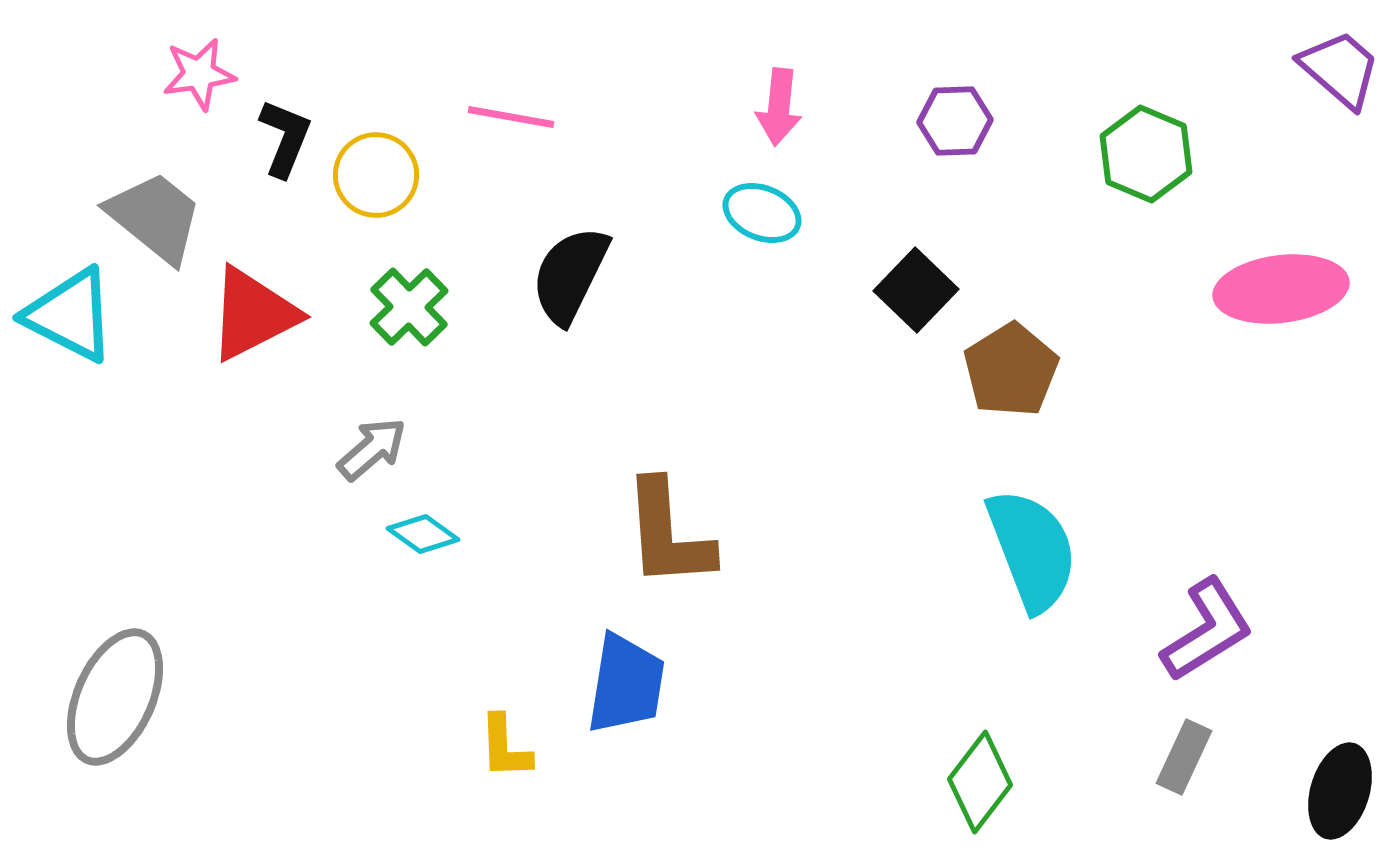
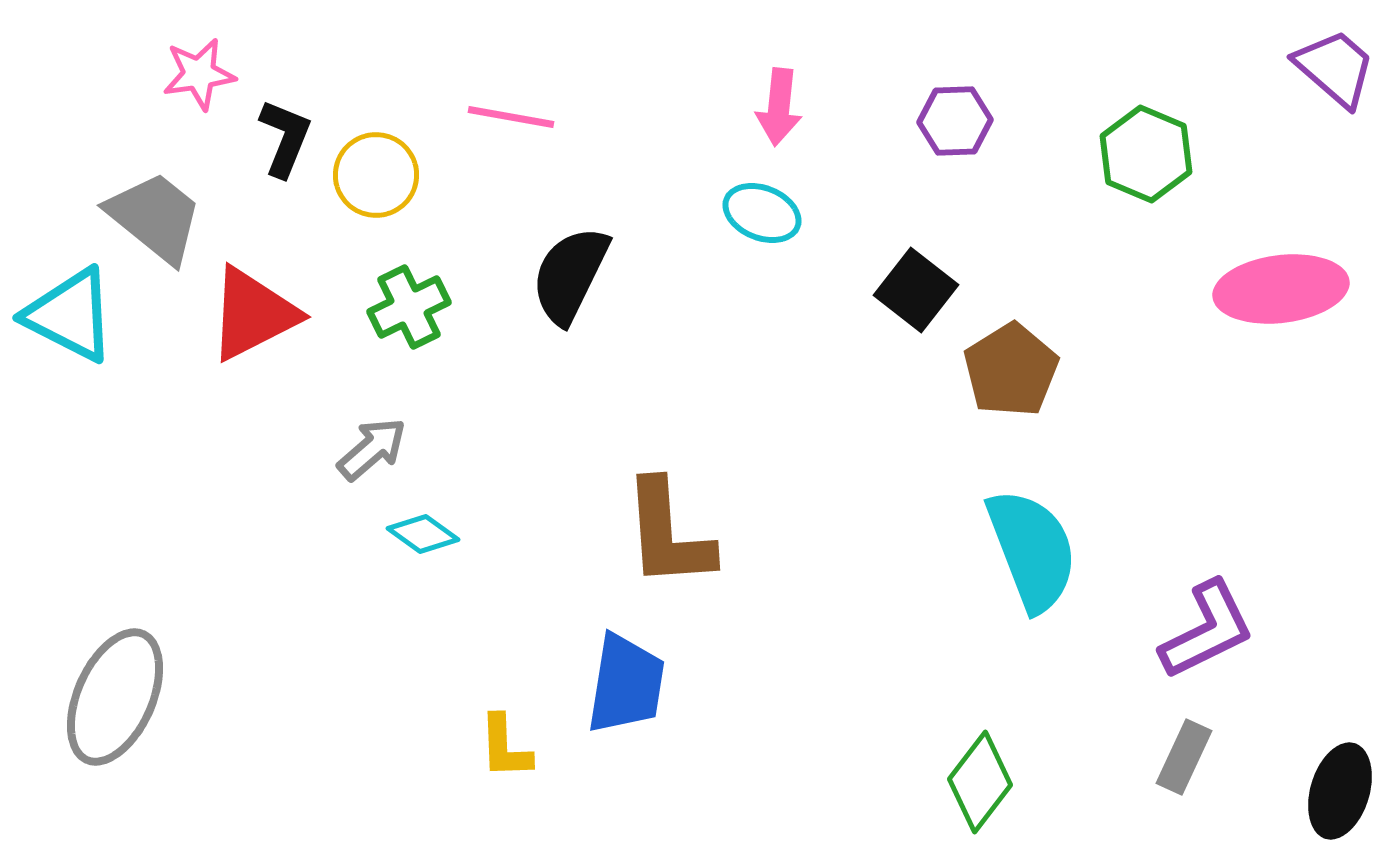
purple trapezoid: moved 5 px left, 1 px up
black square: rotated 6 degrees counterclockwise
green cross: rotated 18 degrees clockwise
purple L-shape: rotated 6 degrees clockwise
